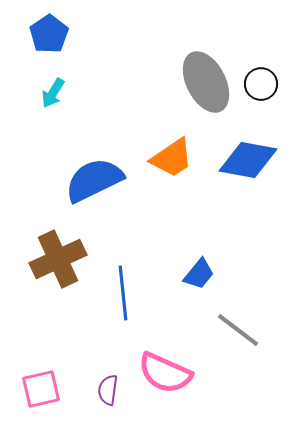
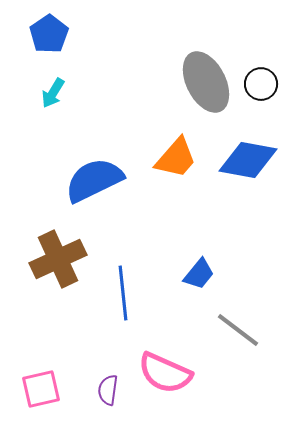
orange trapezoid: moved 4 px right; rotated 15 degrees counterclockwise
